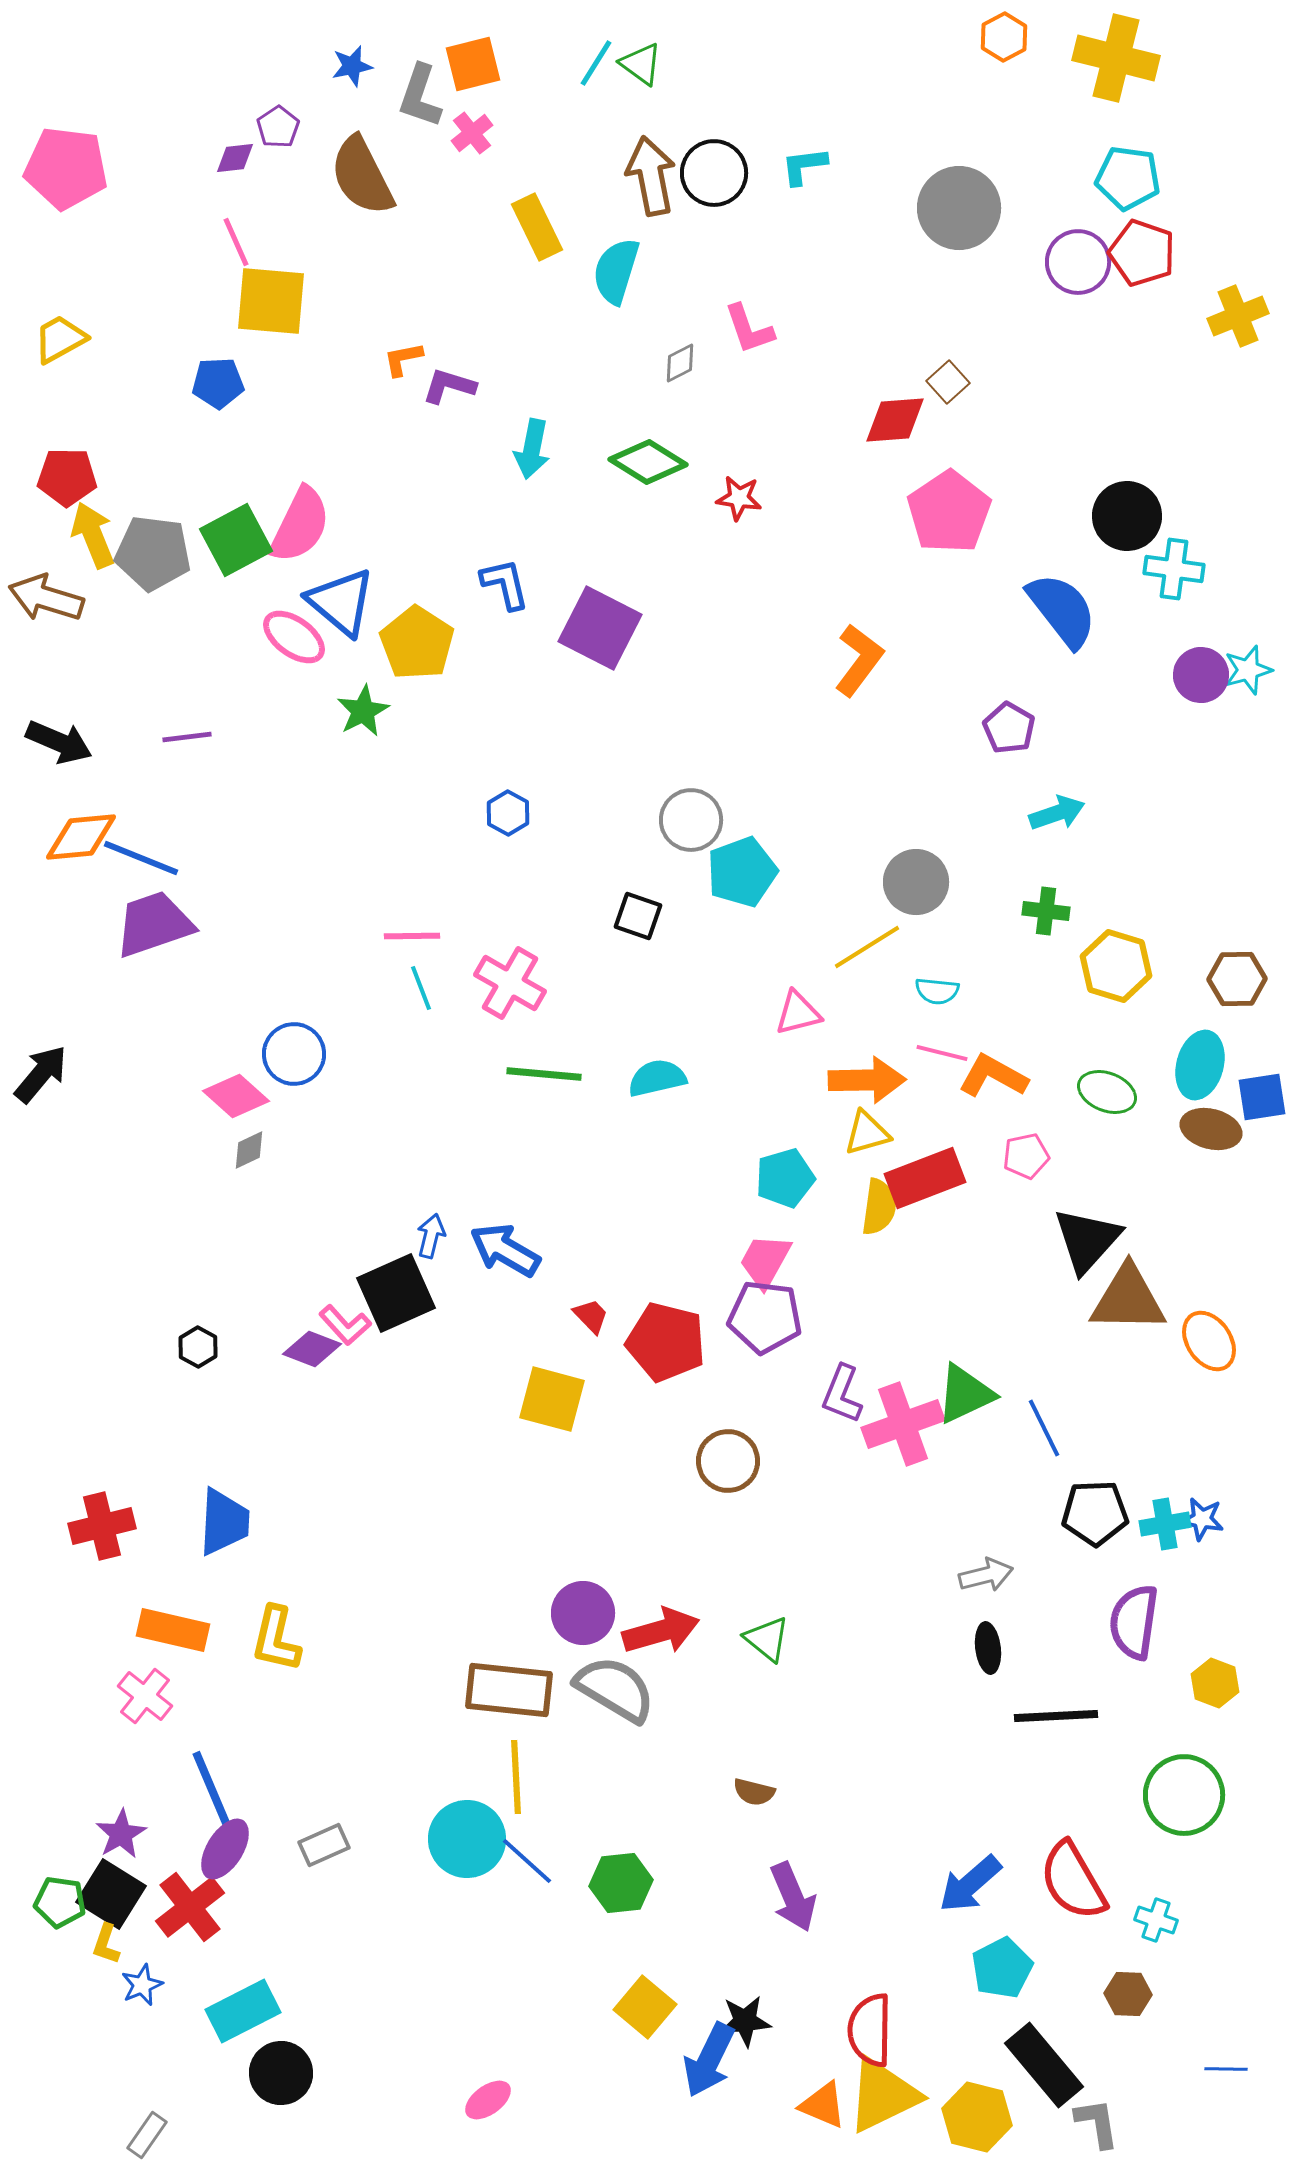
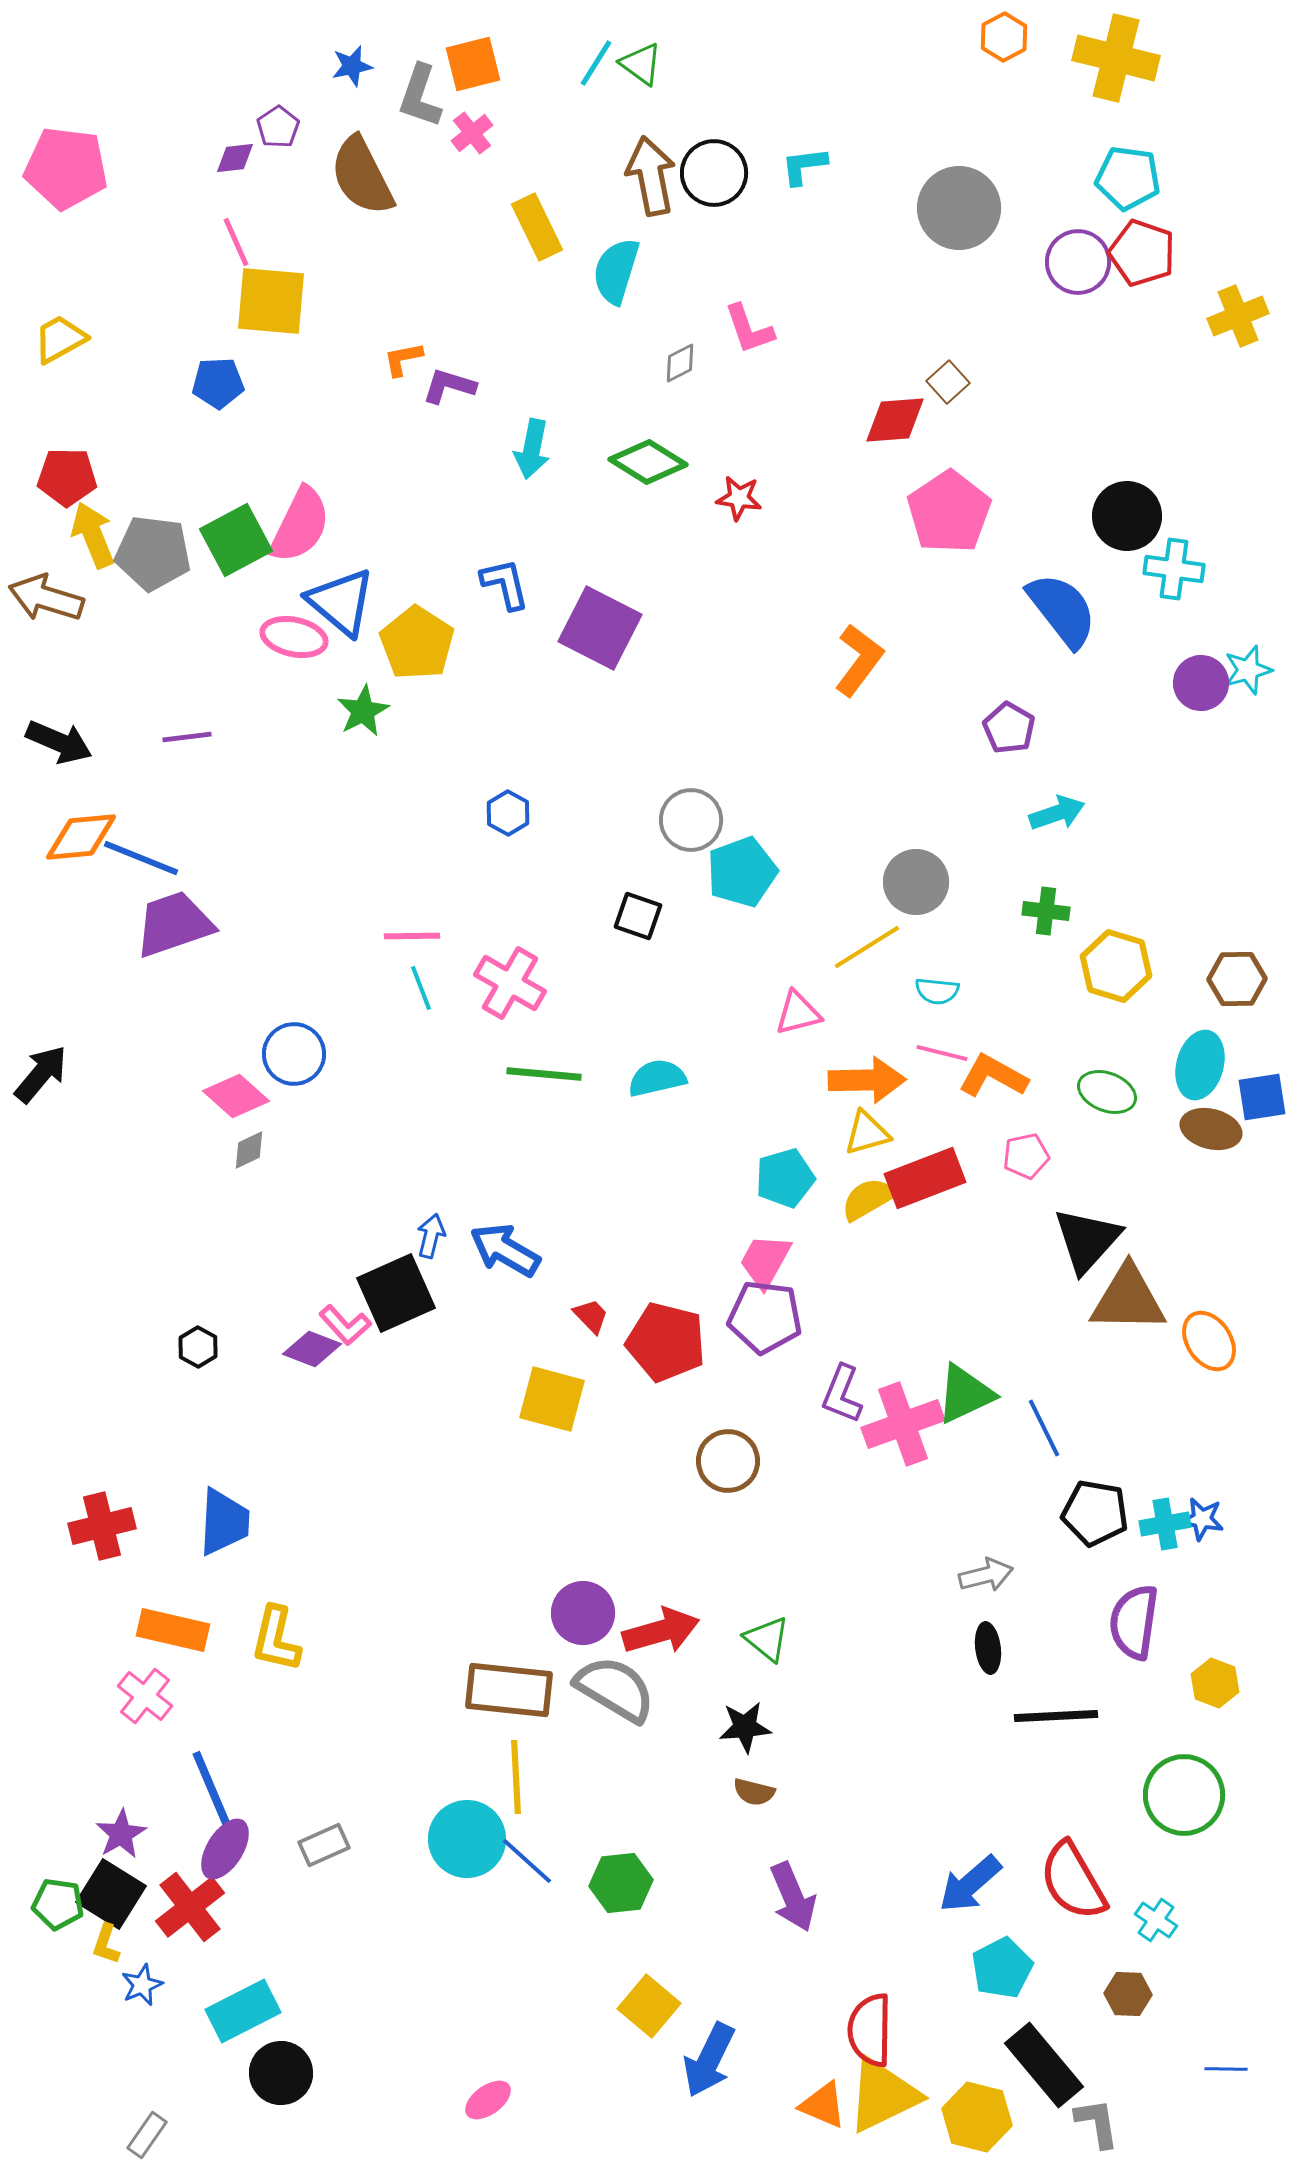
pink ellipse at (294, 637): rotated 24 degrees counterclockwise
purple circle at (1201, 675): moved 8 px down
purple trapezoid at (154, 924): moved 20 px right
yellow semicircle at (879, 1207): moved 11 px left, 8 px up; rotated 128 degrees counterclockwise
black pentagon at (1095, 1513): rotated 12 degrees clockwise
green pentagon at (60, 1902): moved 2 px left, 2 px down
cyan cross at (1156, 1920): rotated 15 degrees clockwise
yellow square at (645, 2007): moved 4 px right, 1 px up
black star at (745, 2021): moved 294 px up
